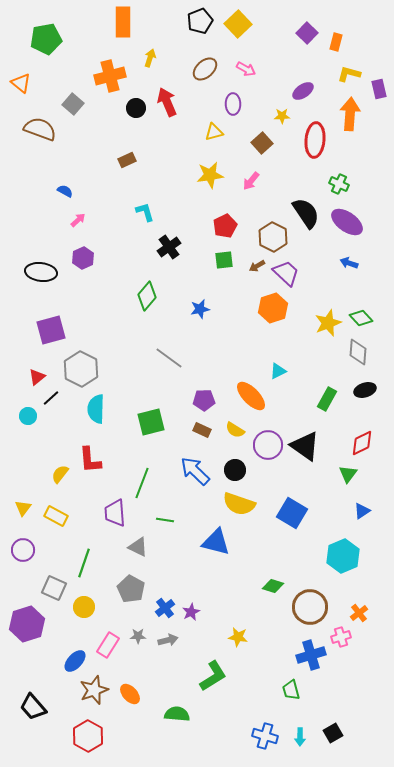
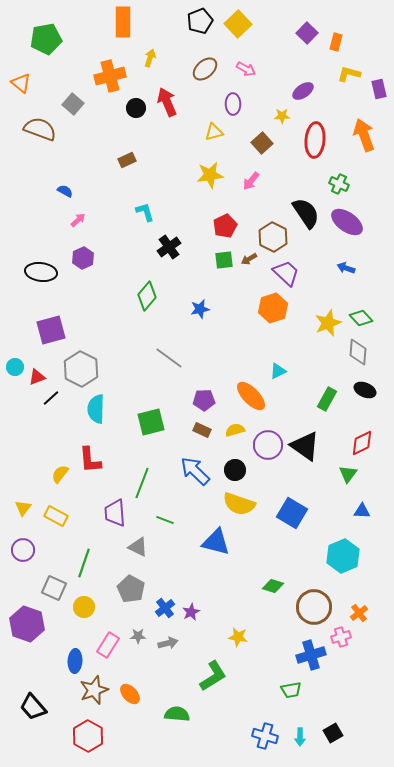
orange arrow at (350, 114): moved 14 px right, 21 px down; rotated 24 degrees counterclockwise
blue arrow at (349, 263): moved 3 px left, 5 px down
brown arrow at (257, 266): moved 8 px left, 7 px up
red triangle at (37, 377): rotated 18 degrees clockwise
black ellipse at (365, 390): rotated 40 degrees clockwise
cyan circle at (28, 416): moved 13 px left, 49 px up
yellow semicircle at (235, 430): rotated 132 degrees clockwise
blue triangle at (362, 511): rotated 36 degrees clockwise
green line at (165, 520): rotated 12 degrees clockwise
brown circle at (310, 607): moved 4 px right
purple hexagon at (27, 624): rotated 24 degrees counterclockwise
gray arrow at (168, 640): moved 3 px down
blue ellipse at (75, 661): rotated 40 degrees counterclockwise
green trapezoid at (291, 690): rotated 85 degrees counterclockwise
